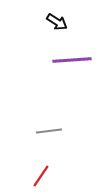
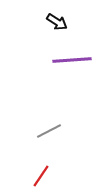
gray line: rotated 20 degrees counterclockwise
